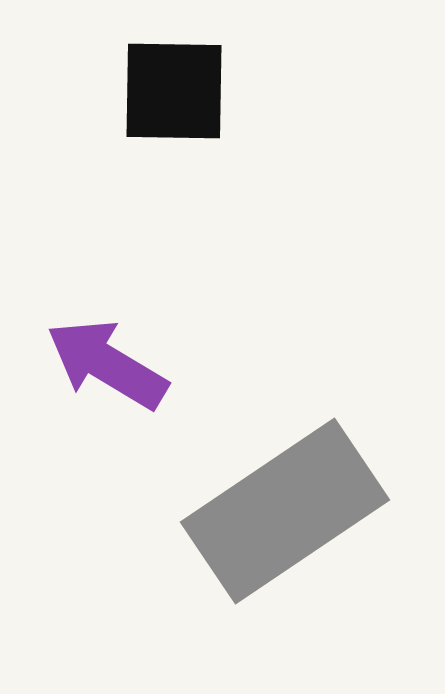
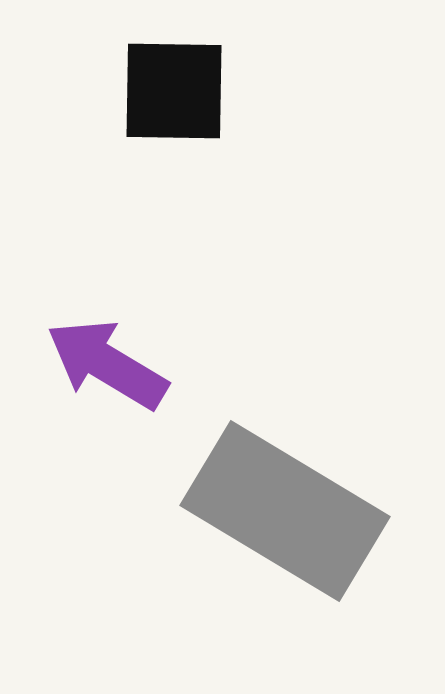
gray rectangle: rotated 65 degrees clockwise
